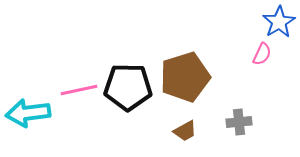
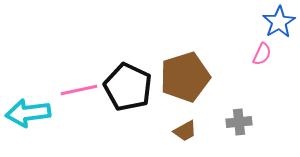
black pentagon: rotated 24 degrees clockwise
